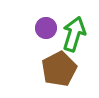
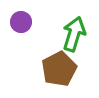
purple circle: moved 25 px left, 6 px up
